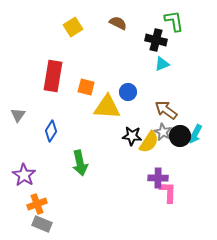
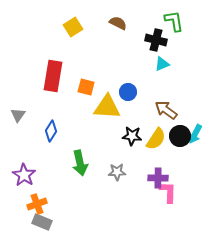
gray star: moved 46 px left, 40 px down; rotated 30 degrees counterclockwise
yellow semicircle: moved 7 px right, 3 px up
gray rectangle: moved 2 px up
